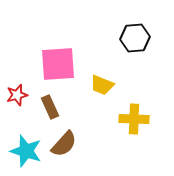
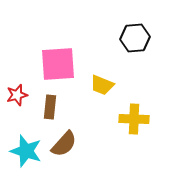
brown rectangle: rotated 30 degrees clockwise
